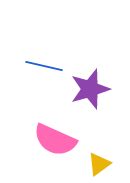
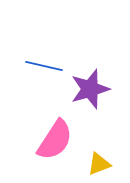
pink semicircle: rotated 81 degrees counterclockwise
yellow triangle: rotated 15 degrees clockwise
